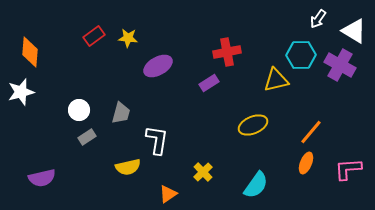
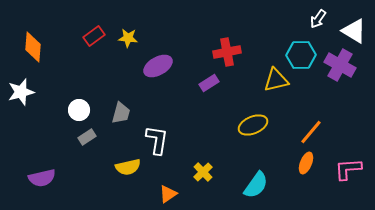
orange diamond: moved 3 px right, 5 px up
